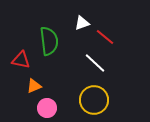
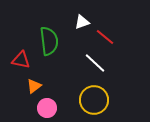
white triangle: moved 1 px up
orange triangle: rotated 14 degrees counterclockwise
